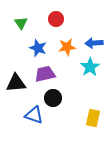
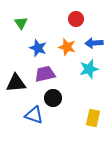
red circle: moved 20 px right
orange star: rotated 24 degrees clockwise
cyan star: moved 1 px left, 2 px down; rotated 18 degrees clockwise
